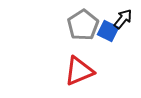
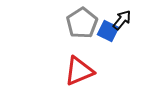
black arrow: moved 1 px left, 1 px down
gray pentagon: moved 1 px left, 2 px up
